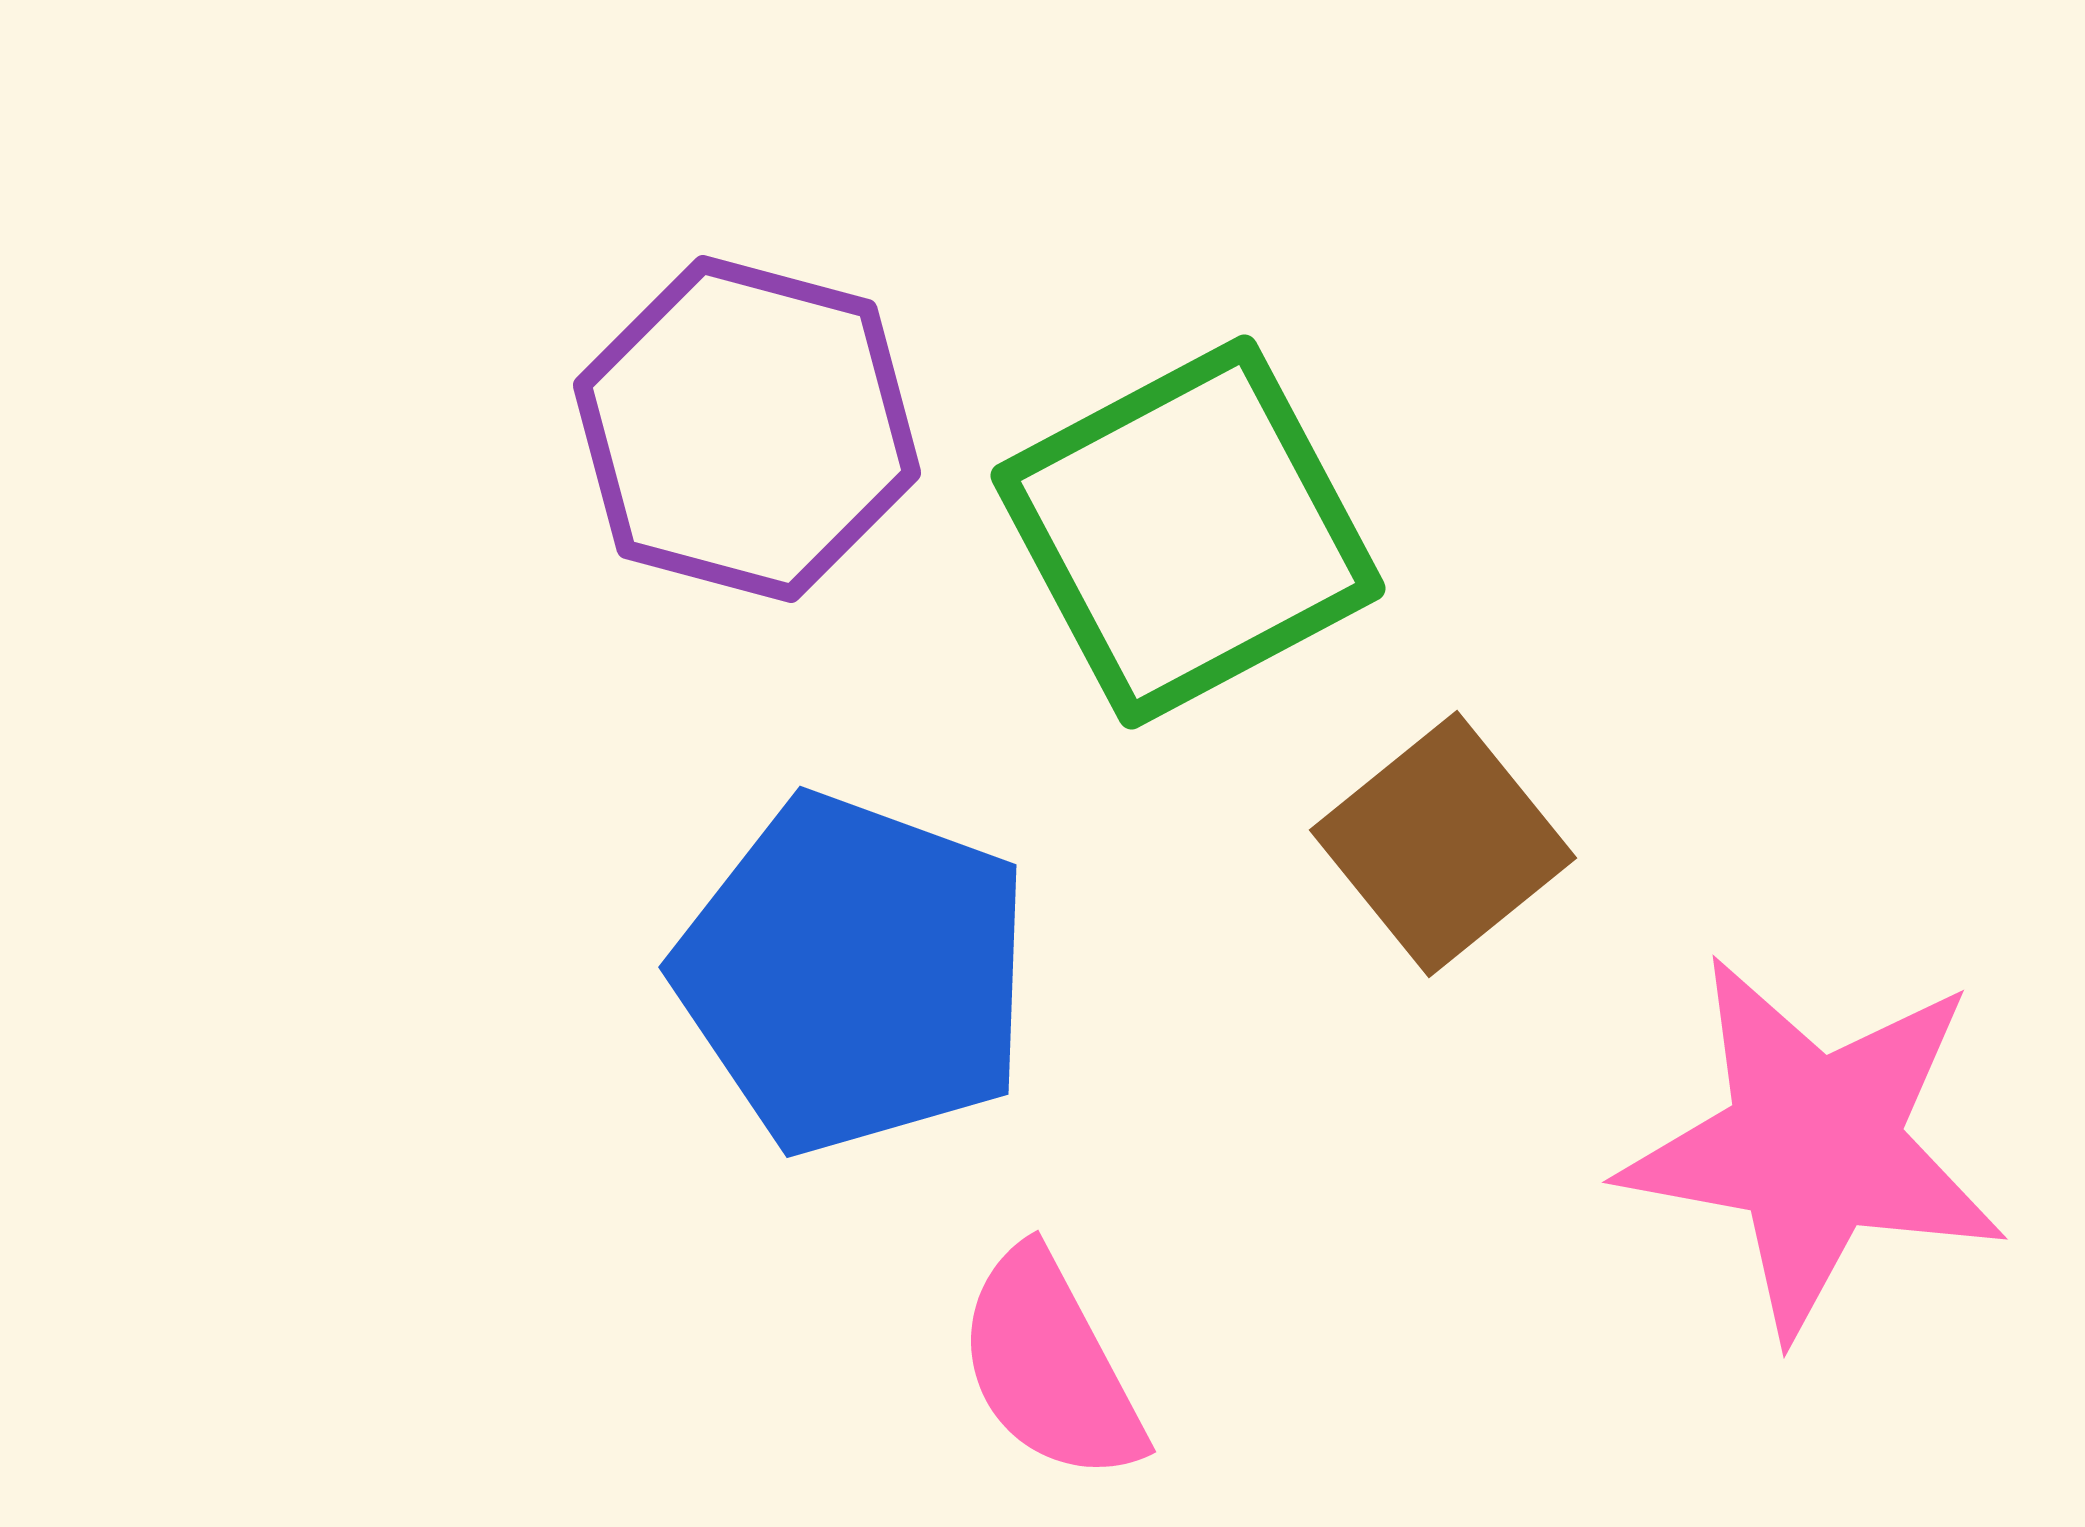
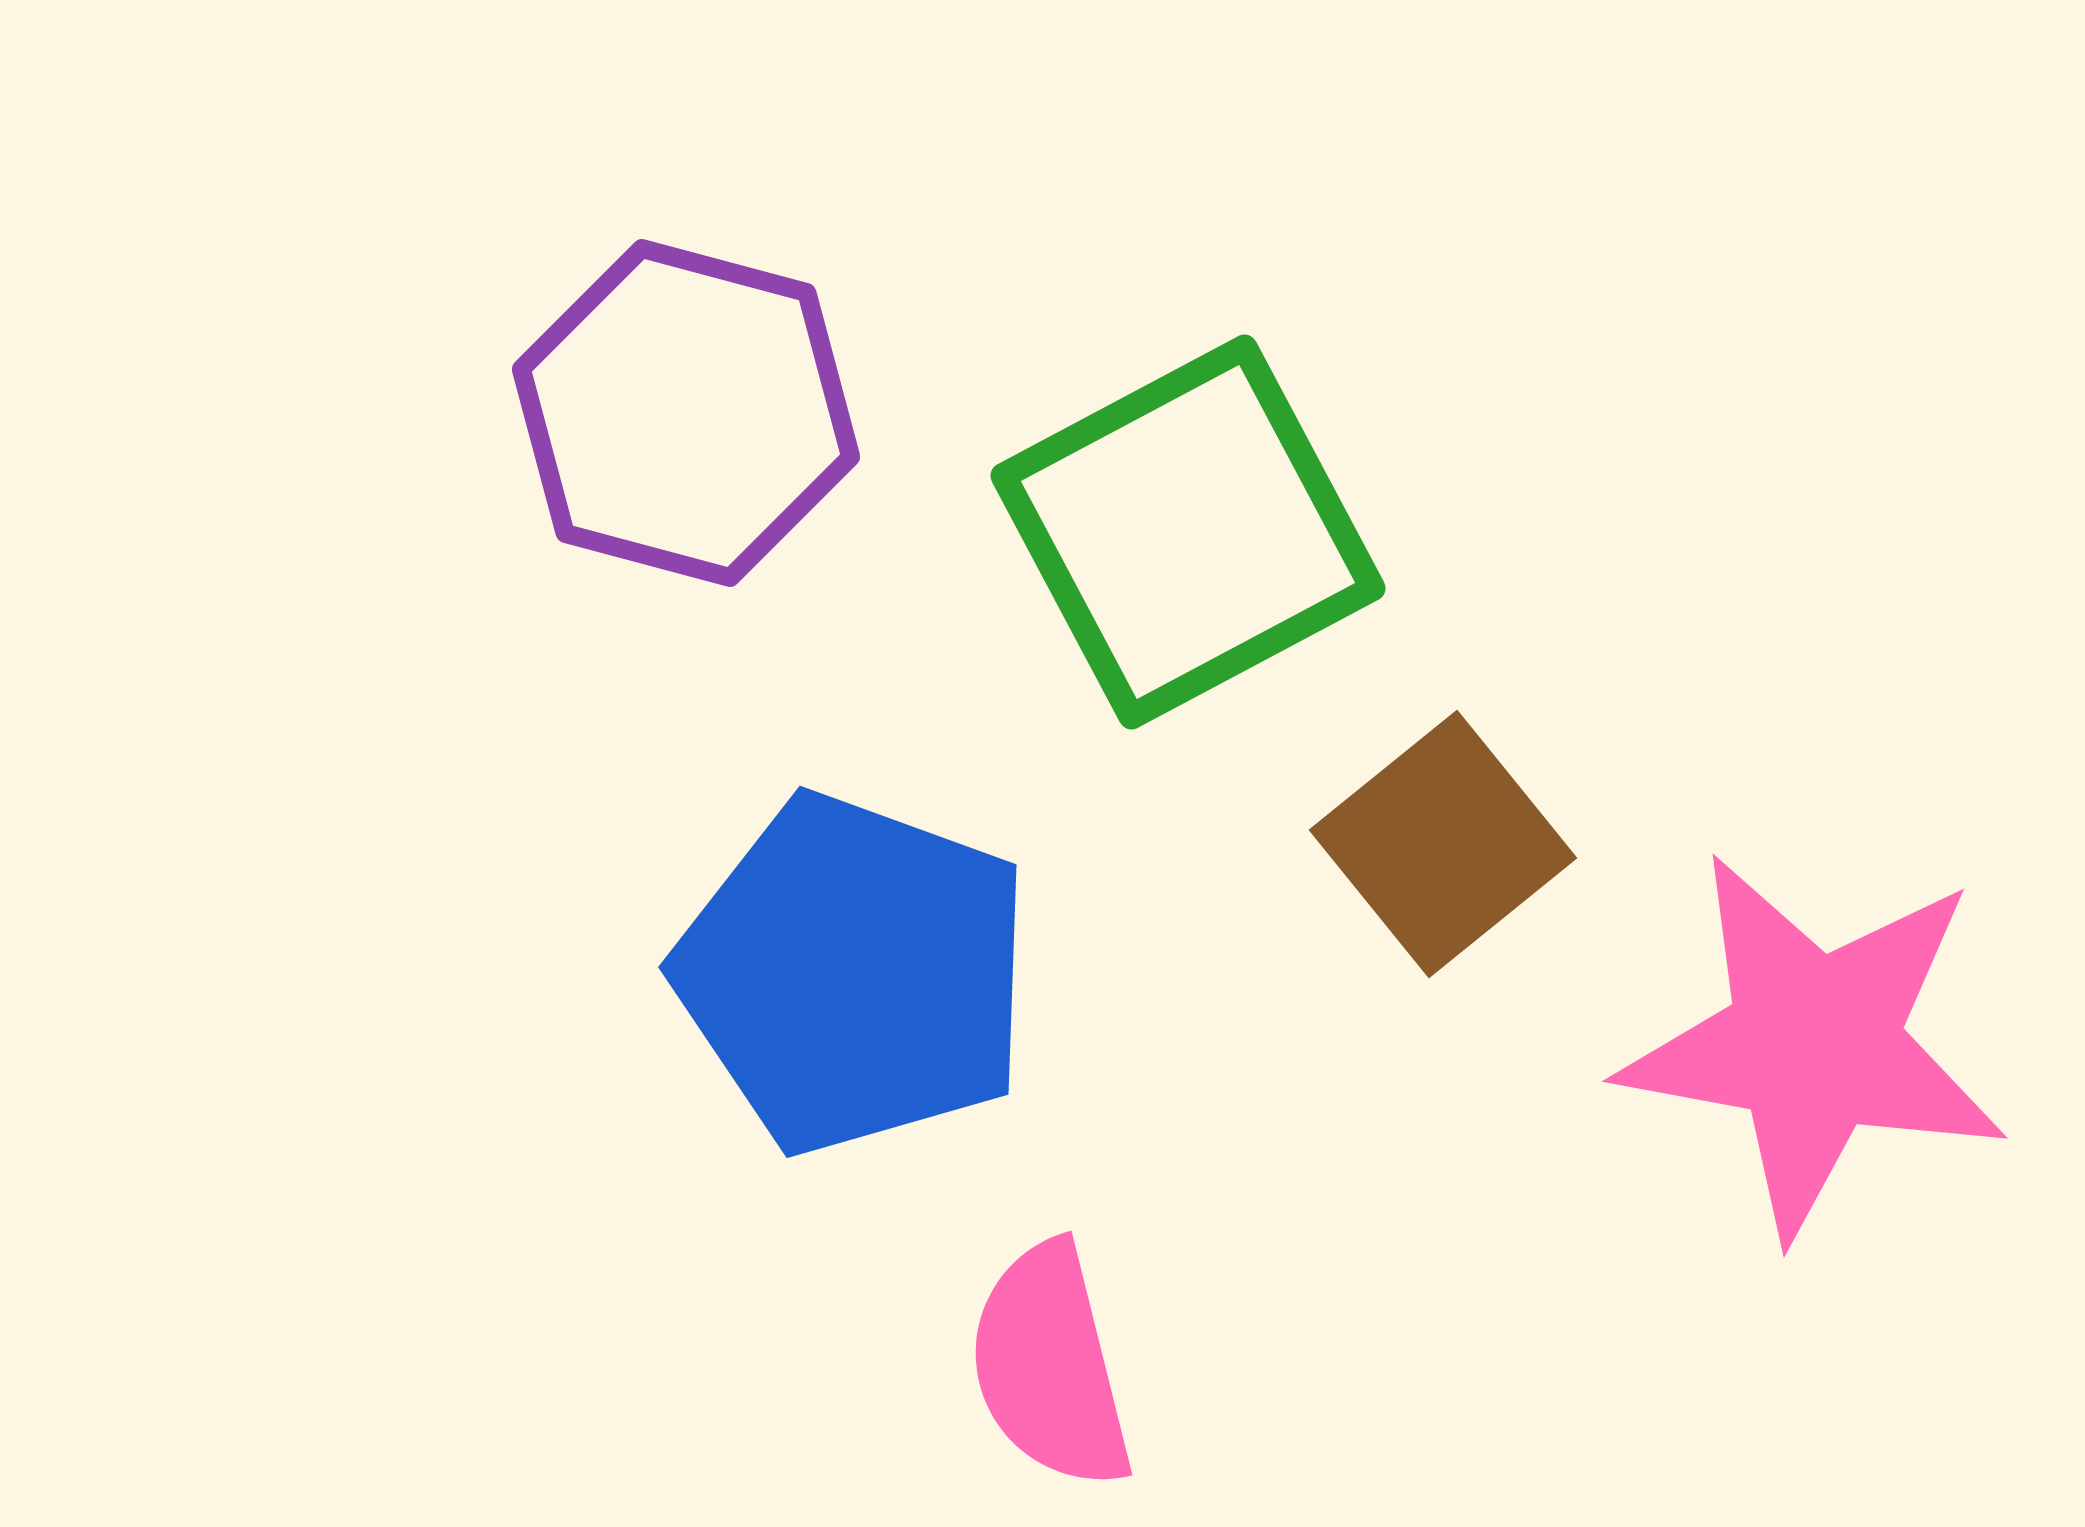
purple hexagon: moved 61 px left, 16 px up
pink star: moved 101 px up
pink semicircle: rotated 14 degrees clockwise
